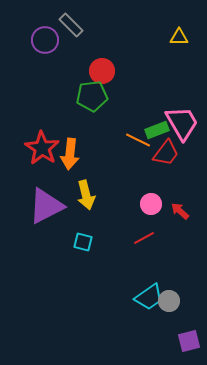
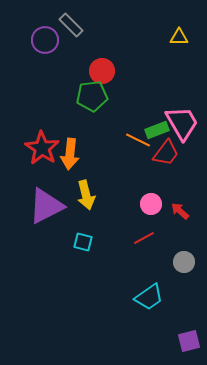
gray circle: moved 15 px right, 39 px up
